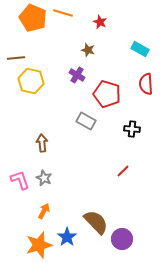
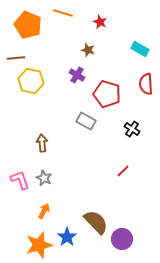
orange pentagon: moved 5 px left, 7 px down
black cross: rotated 28 degrees clockwise
